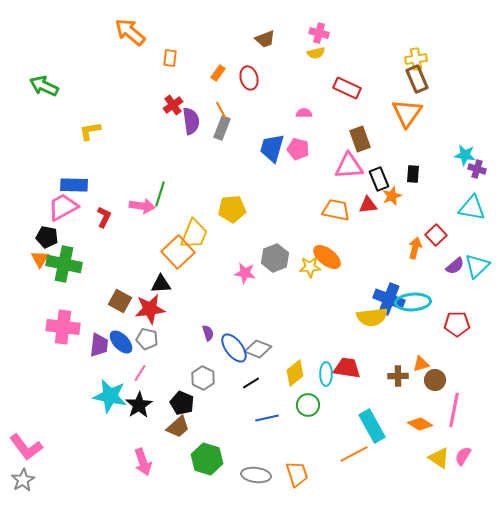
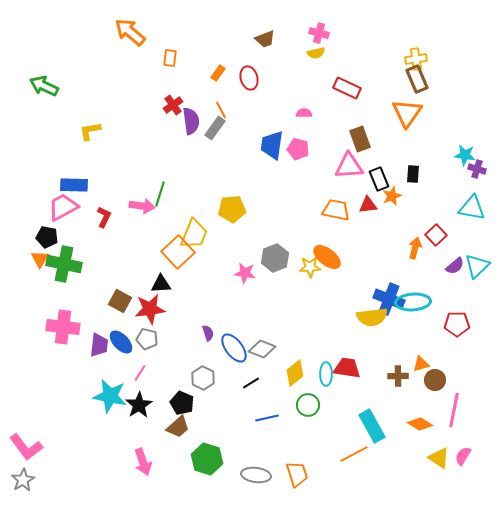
gray rectangle at (222, 128): moved 7 px left; rotated 15 degrees clockwise
blue trapezoid at (272, 148): moved 3 px up; rotated 8 degrees counterclockwise
gray diamond at (258, 349): moved 4 px right
